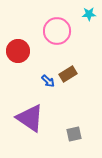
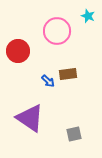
cyan star: moved 1 px left, 2 px down; rotated 24 degrees clockwise
brown rectangle: rotated 24 degrees clockwise
